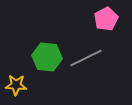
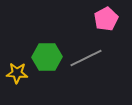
green hexagon: rotated 8 degrees counterclockwise
yellow star: moved 1 px right, 12 px up
